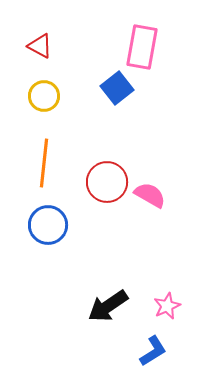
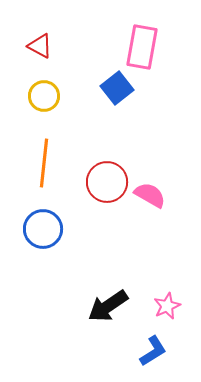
blue circle: moved 5 px left, 4 px down
